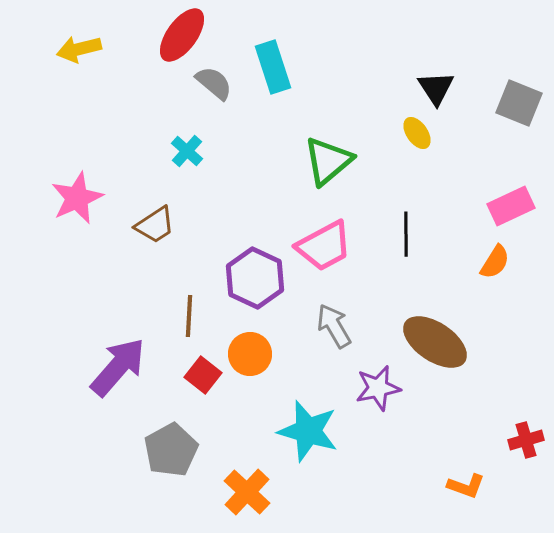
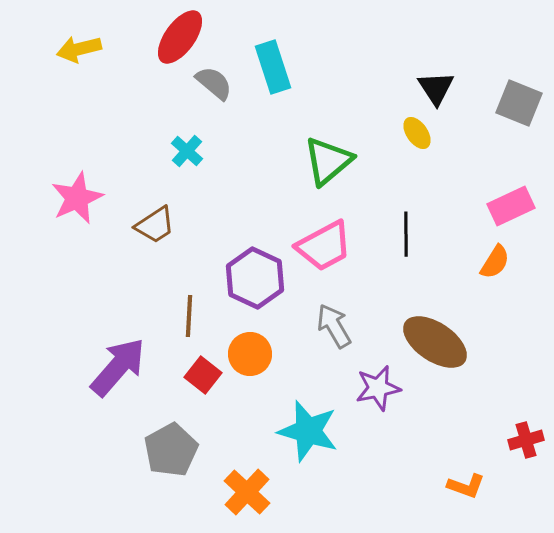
red ellipse: moved 2 px left, 2 px down
